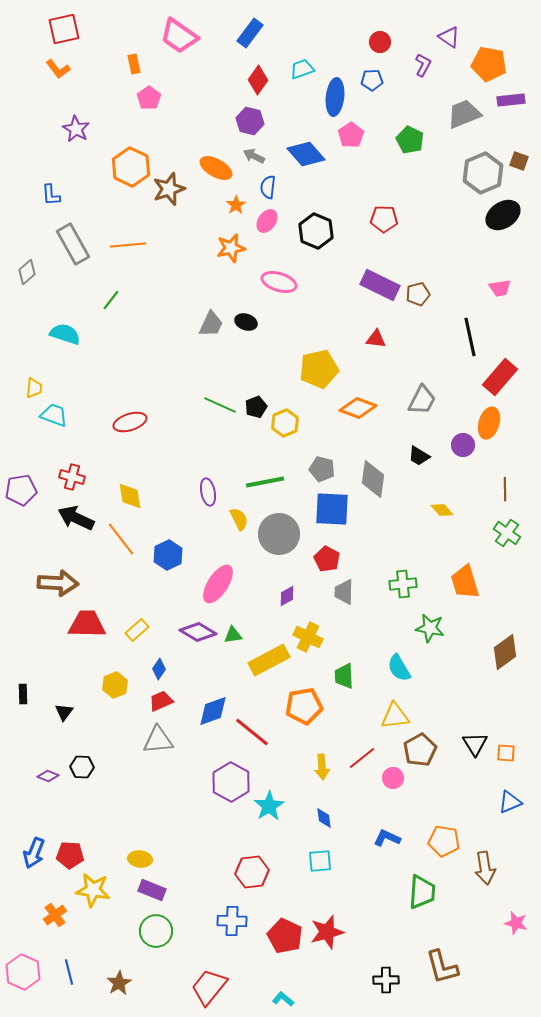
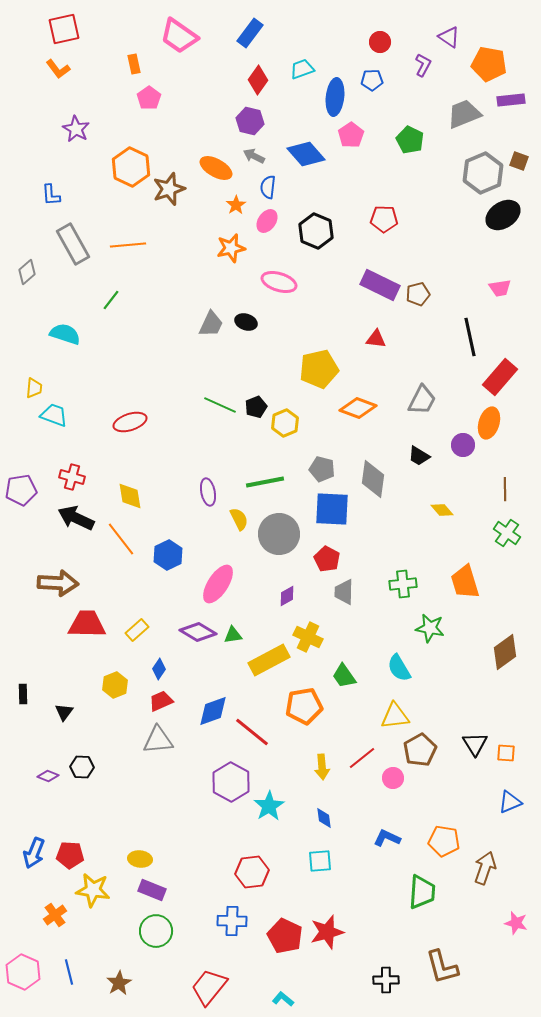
green trapezoid at (344, 676): rotated 32 degrees counterclockwise
brown arrow at (485, 868): rotated 152 degrees counterclockwise
